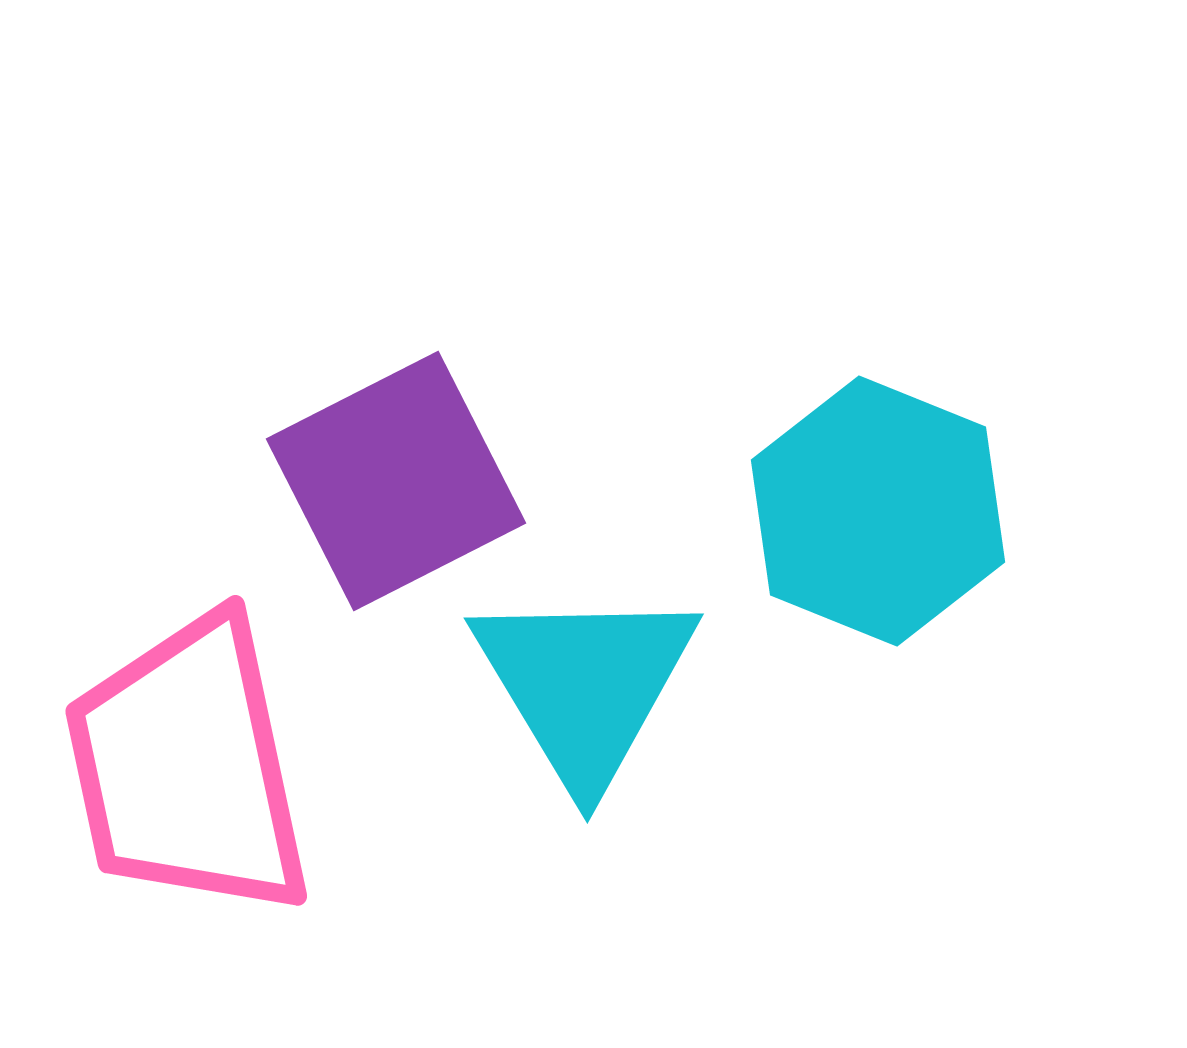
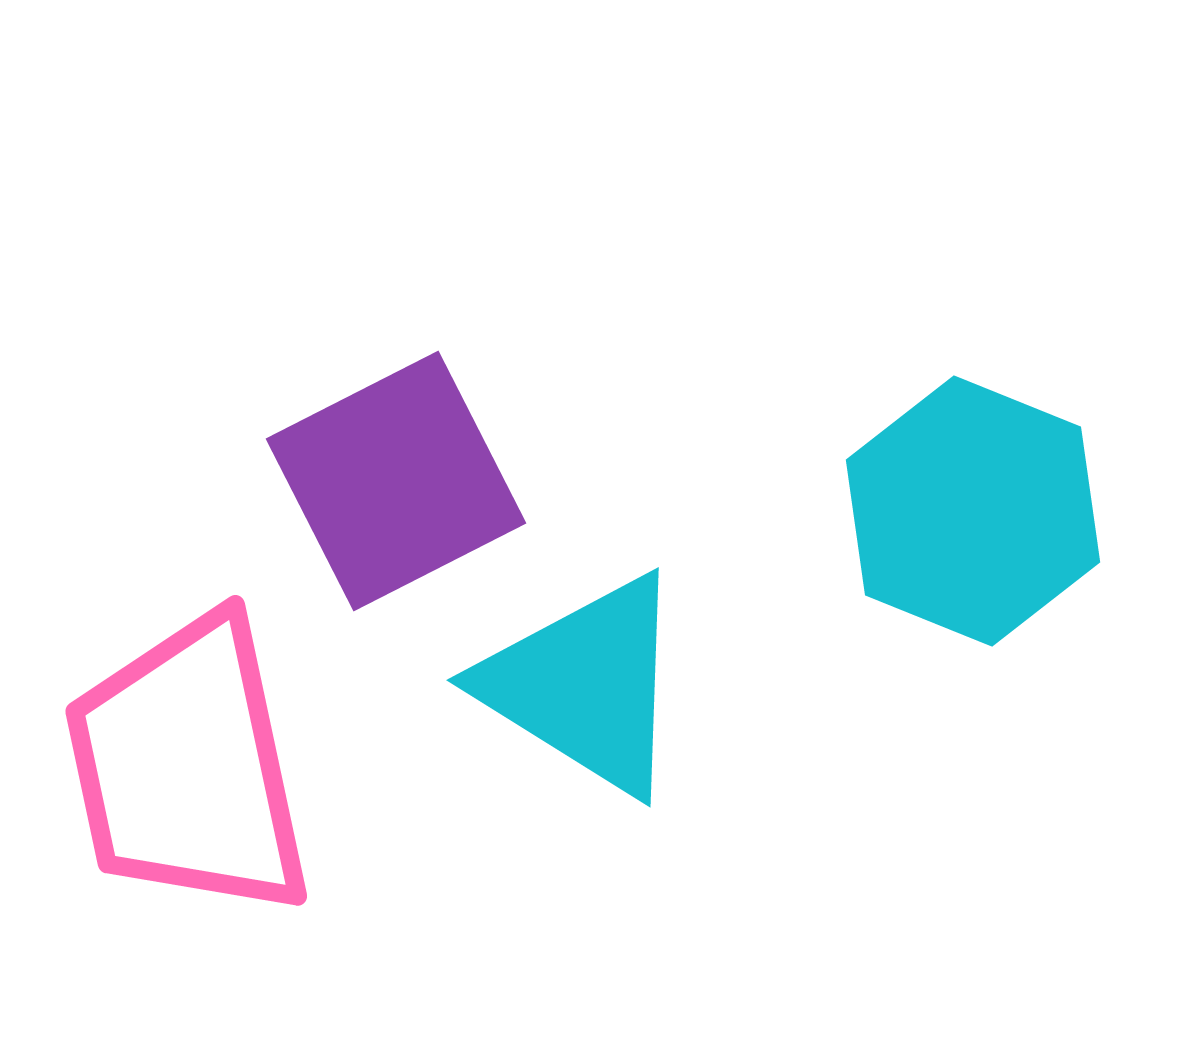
cyan hexagon: moved 95 px right
cyan triangle: rotated 27 degrees counterclockwise
